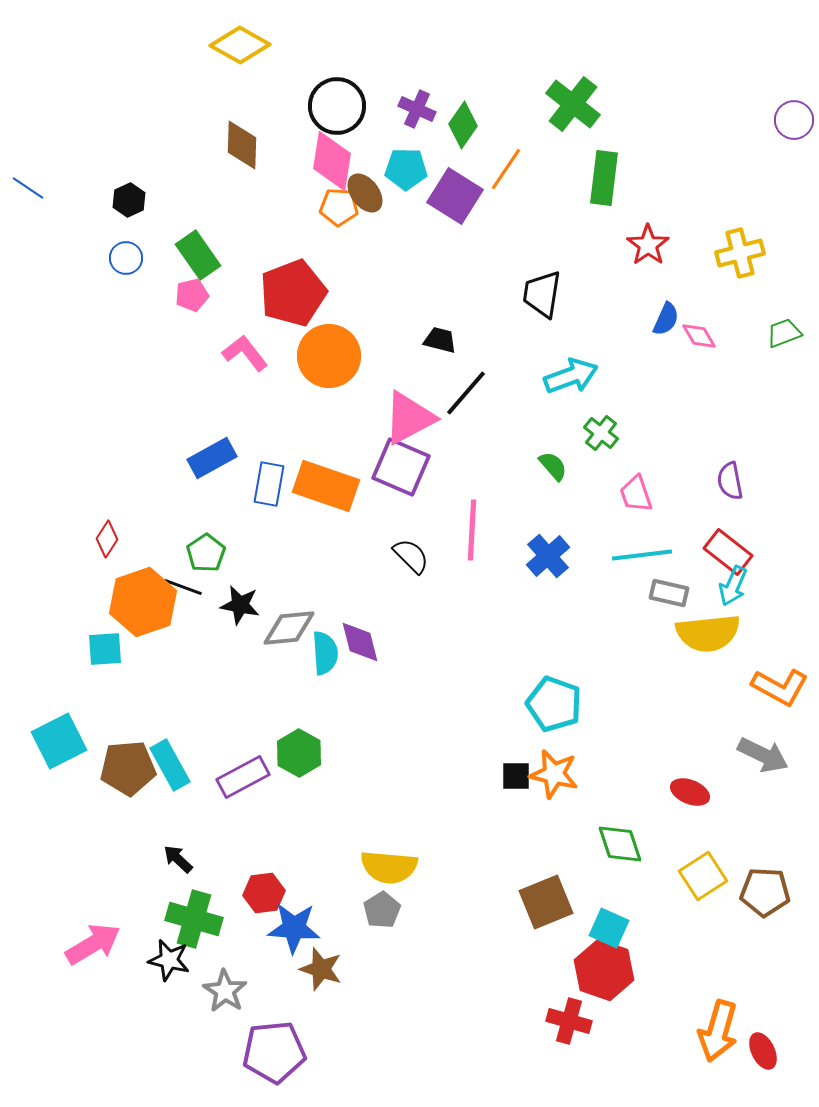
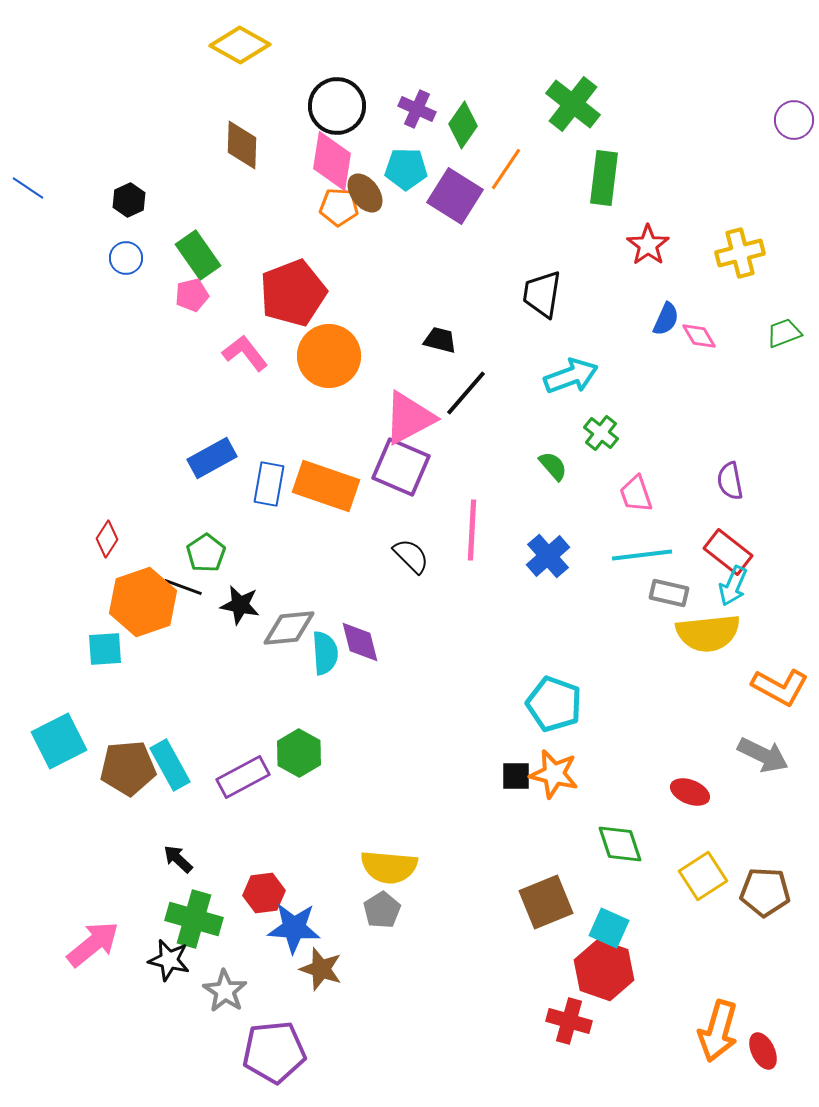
pink arrow at (93, 944): rotated 8 degrees counterclockwise
